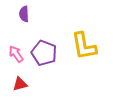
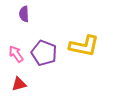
yellow L-shape: rotated 68 degrees counterclockwise
red triangle: moved 1 px left
